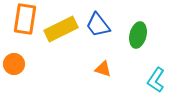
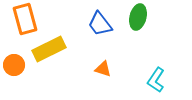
orange rectangle: rotated 24 degrees counterclockwise
blue trapezoid: moved 2 px right, 1 px up
yellow rectangle: moved 12 px left, 20 px down
green ellipse: moved 18 px up
orange circle: moved 1 px down
